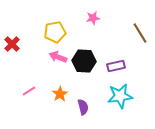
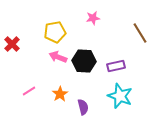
cyan star: rotated 30 degrees clockwise
